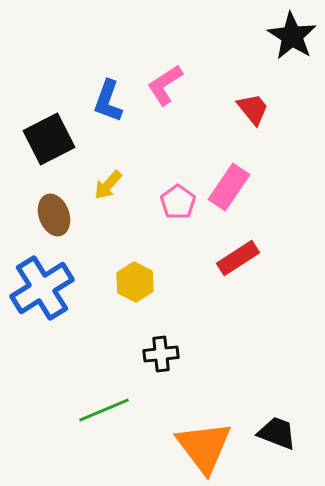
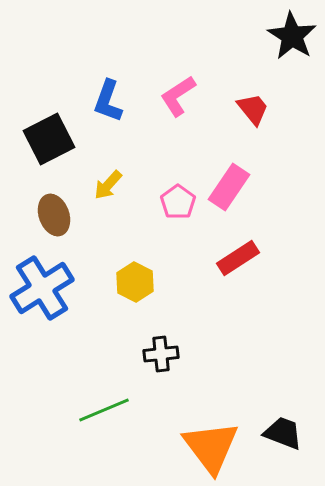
pink L-shape: moved 13 px right, 11 px down
black trapezoid: moved 6 px right
orange triangle: moved 7 px right
